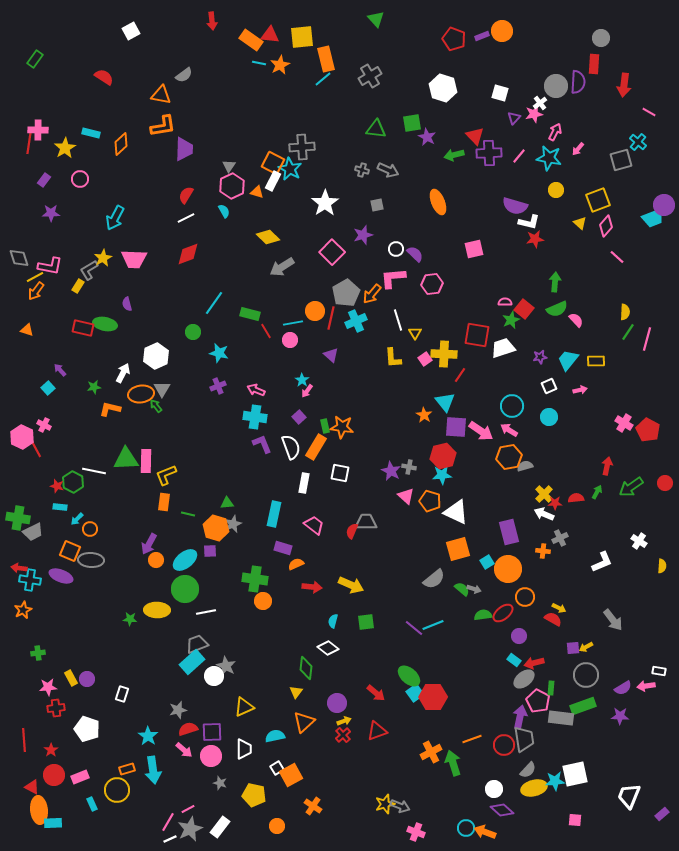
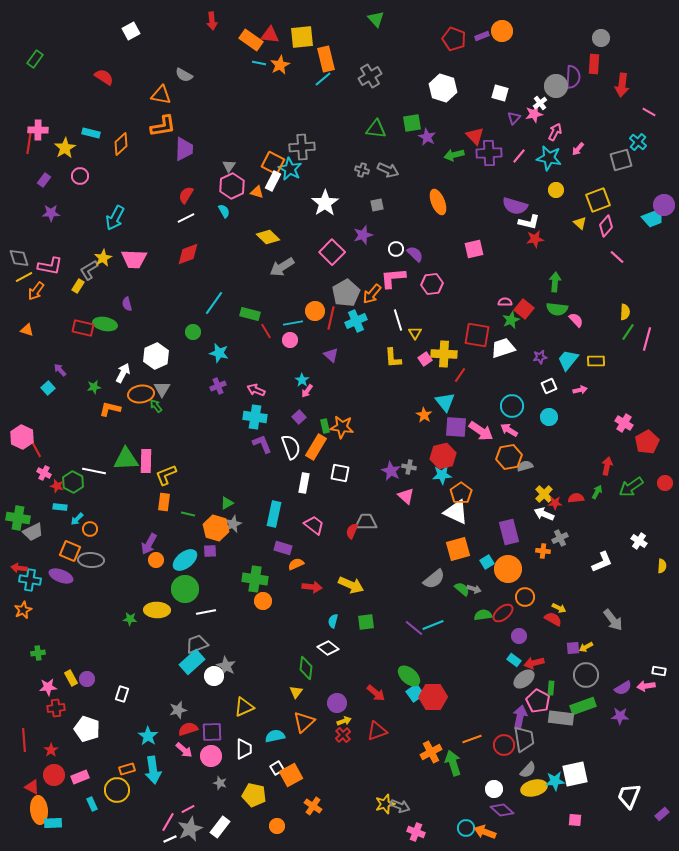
gray semicircle at (184, 75): rotated 66 degrees clockwise
purple semicircle at (578, 82): moved 5 px left, 5 px up
red arrow at (624, 85): moved 2 px left
pink circle at (80, 179): moved 3 px up
yellow line at (35, 277): moved 11 px left
green semicircle at (557, 309): rotated 30 degrees clockwise
pink cross at (44, 425): moved 48 px down
red pentagon at (648, 430): moved 1 px left, 12 px down; rotated 15 degrees clockwise
orange pentagon at (430, 501): moved 31 px right, 8 px up; rotated 20 degrees clockwise
green triangle at (227, 503): rotated 24 degrees counterclockwise
